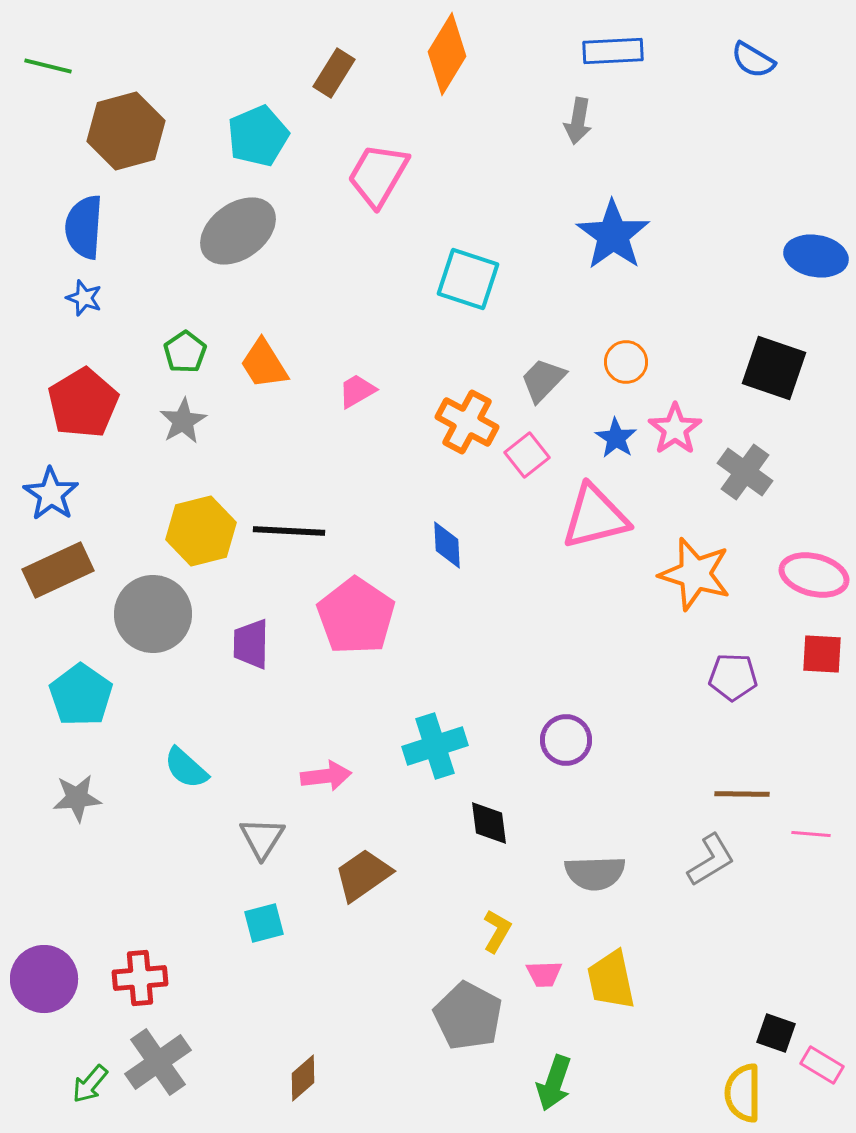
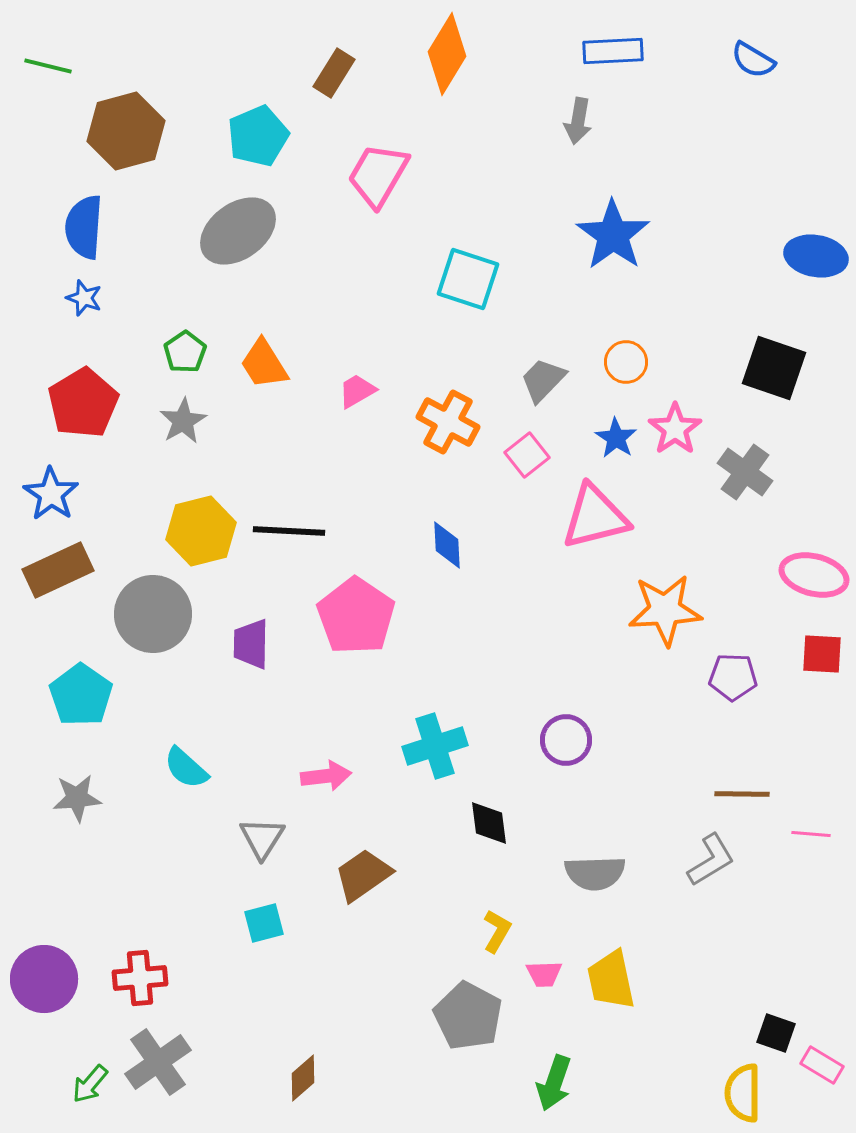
orange cross at (467, 422): moved 19 px left
orange star at (695, 574): moved 30 px left, 36 px down; rotated 20 degrees counterclockwise
